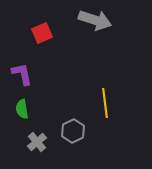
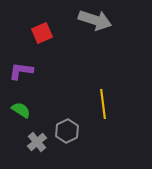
purple L-shape: moved 1 px left, 3 px up; rotated 70 degrees counterclockwise
yellow line: moved 2 px left, 1 px down
green semicircle: moved 1 px left, 1 px down; rotated 132 degrees clockwise
gray hexagon: moved 6 px left
